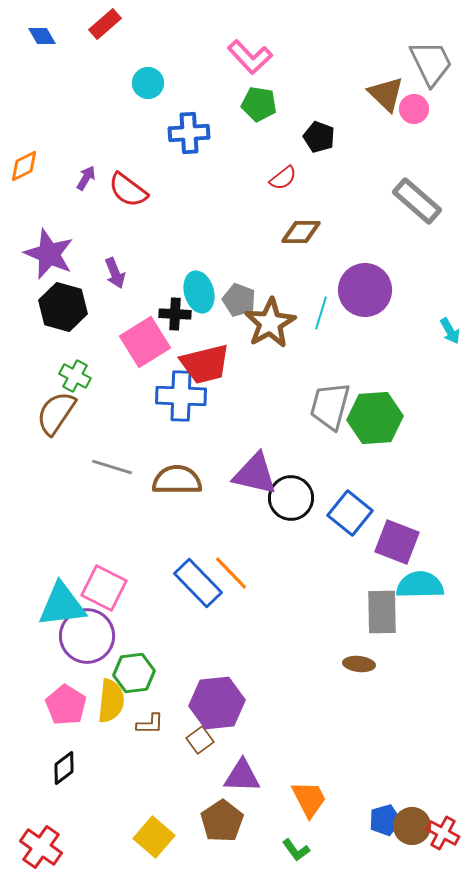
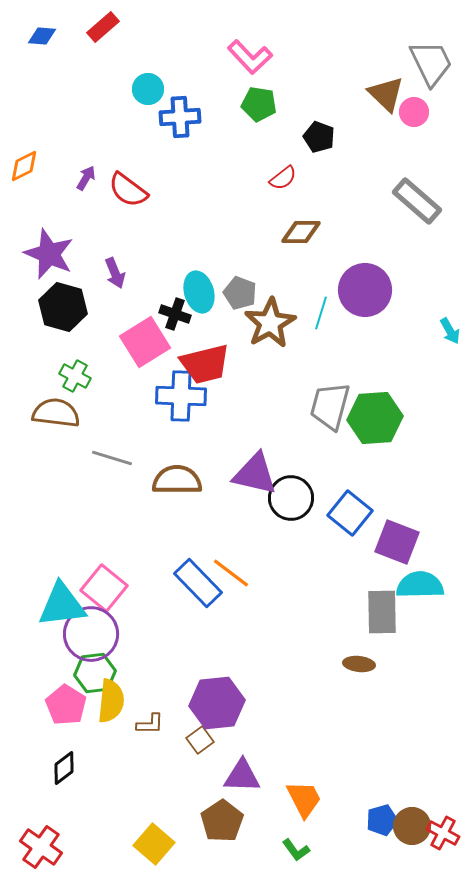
red rectangle at (105, 24): moved 2 px left, 3 px down
blue diamond at (42, 36): rotated 56 degrees counterclockwise
cyan circle at (148, 83): moved 6 px down
pink circle at (414, 109): moved 3 px down
blue cross at (189, 133): moved 9 px left, 16 px up
gray pentagon at (239, 300): moved 1 px right, 7 px up
black cross at (175, 314): rotated 16 degrees clockwise
brown semicircle at (56, 413): rotated 63 degrees clockwise
gray line at (112, 467): moved 9 px up
orange line at (231, 573): rotated 9 degrees counterclockwise
pink square at (104, 588): rotated 12 degrees clockwise
purple circle at (87, 636): moved 4 px right, 2 px up
green hexagon at (134, 673): moved 39 px left
orange trapezoid at (309, 799): moved 5 px left
blue pentagon at (385, 820): moved 3 px left
yellow square at (154, 837): moved 7 px down
